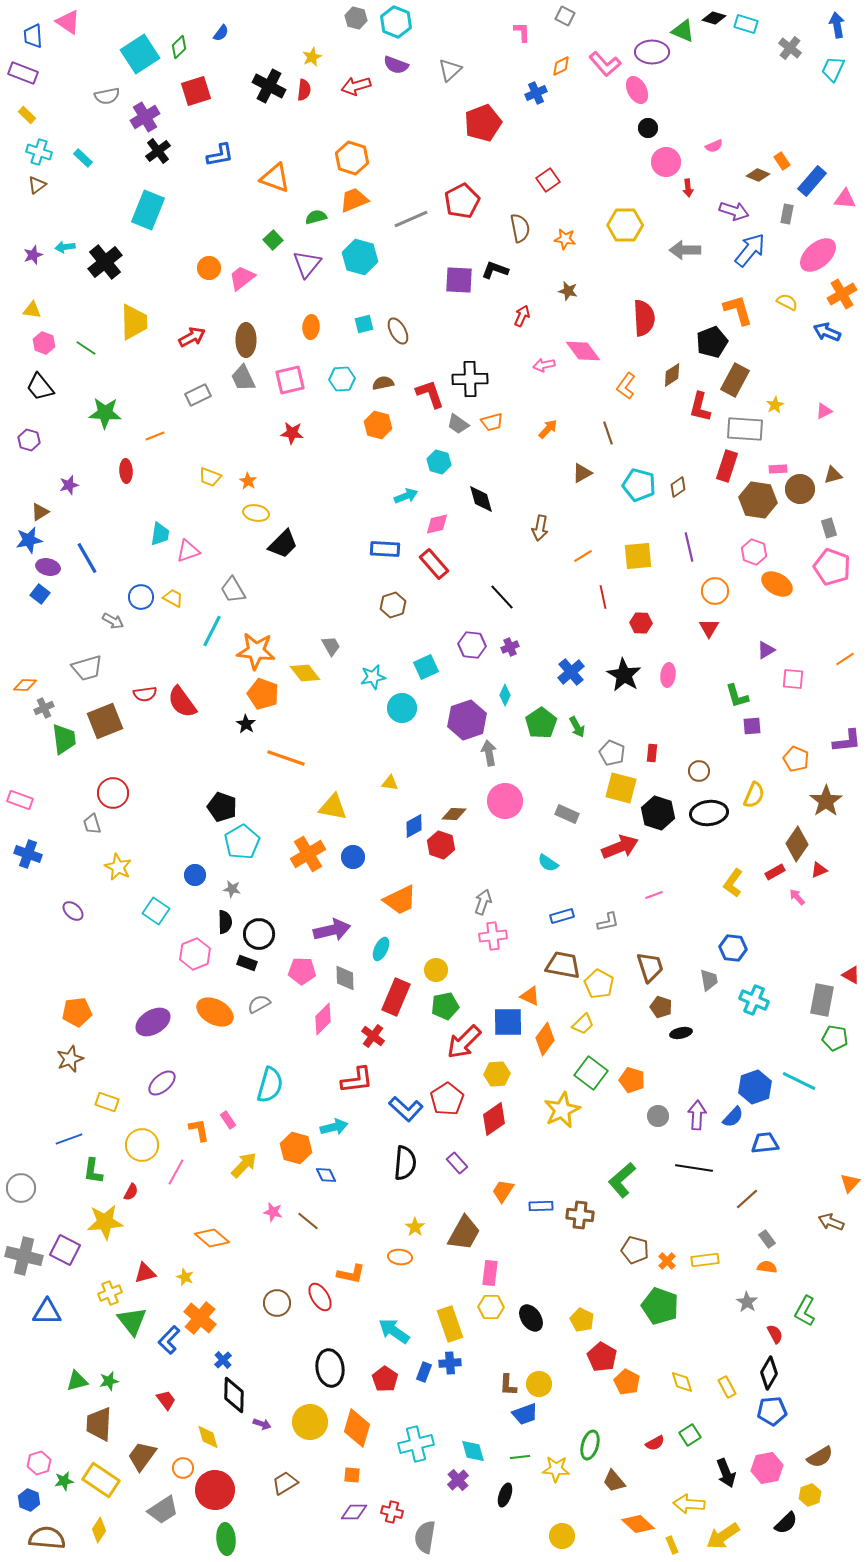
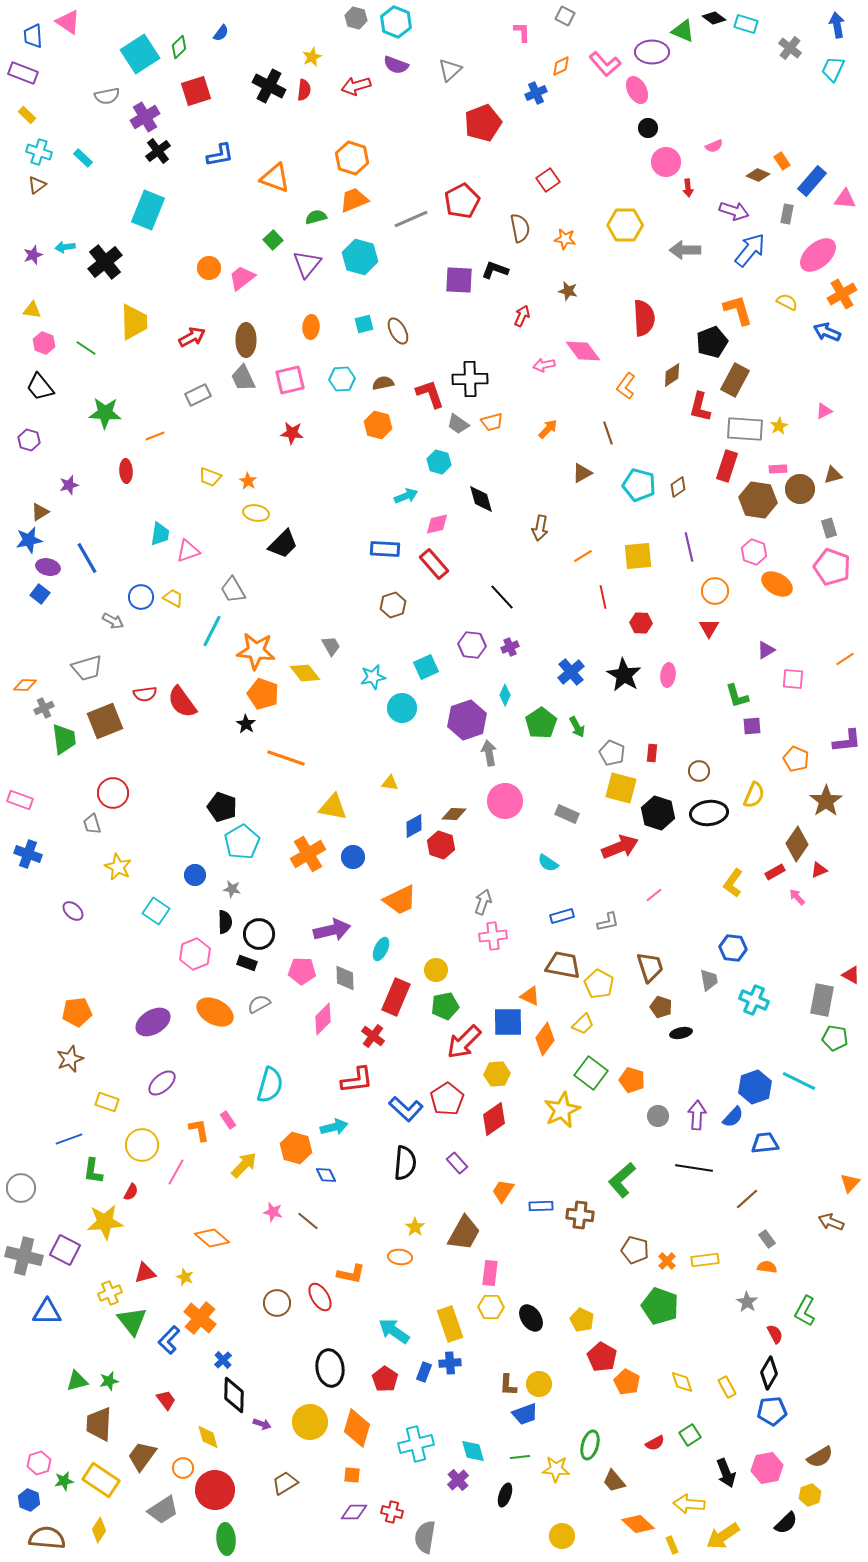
black diamond at (714, 18): rotated 20 degrees clockwise
yellow star at (775, 405): moved 4 px right, 21 px down
pink line at (654, 895): rotated 18 degrees counterclockwise
